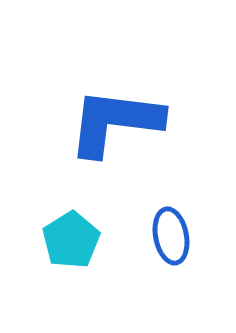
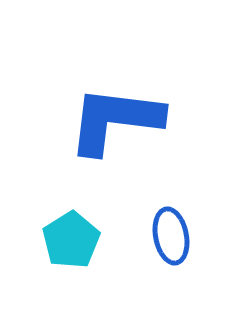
blue L-shape: moved 2 px up
